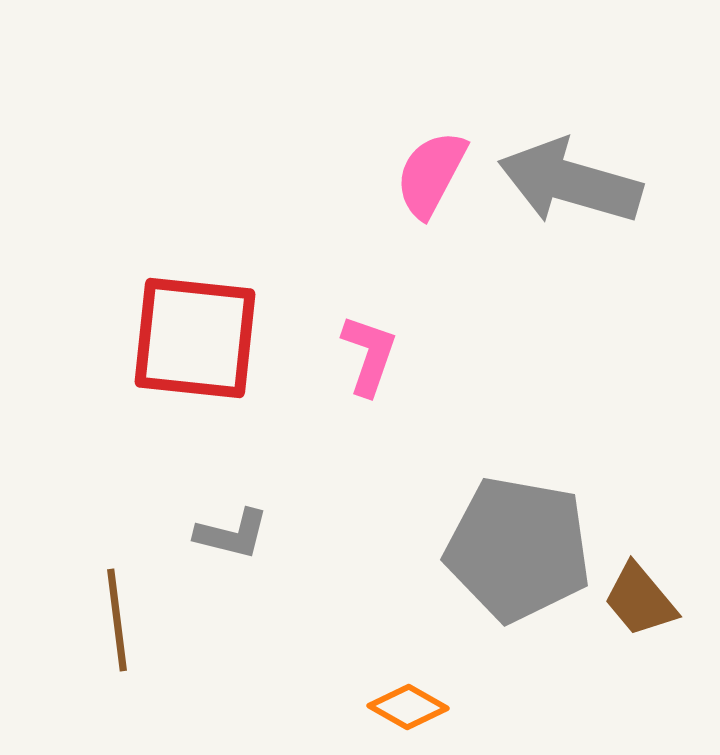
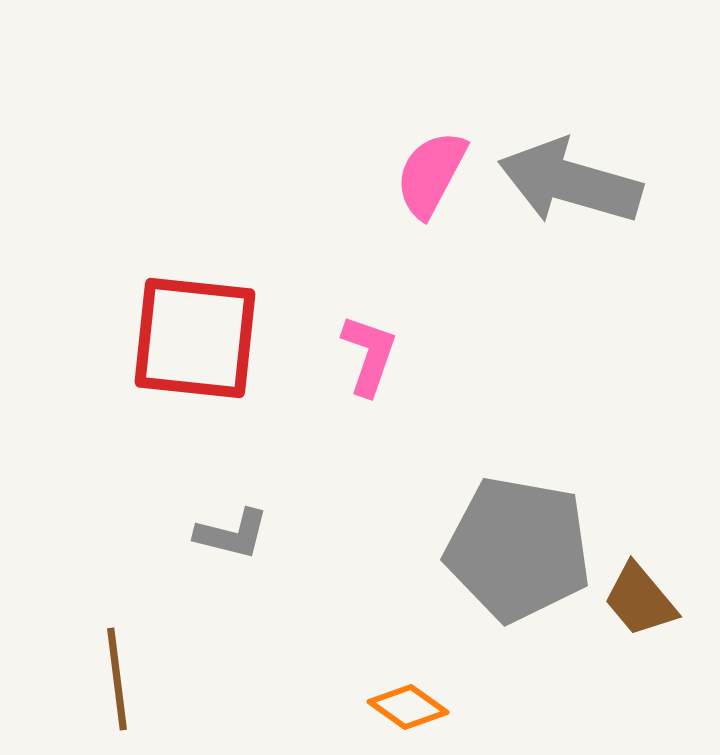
brown line: moved 59 px down
orange diamond: rotated 6 degrees clockwise
